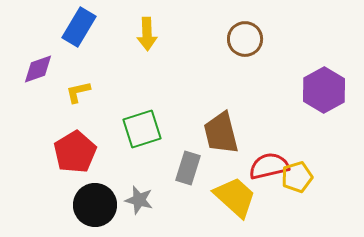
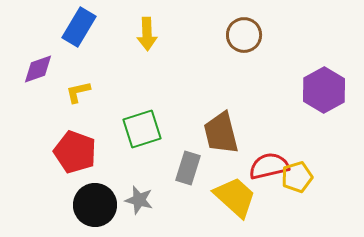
brown circle: moved 1 px left, 4 px up
red pentagon: rotated 21 degrees counterclockwise
